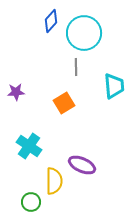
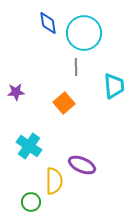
blue diamond: moved 3 px left, 2 px down; rotated 50 degrees counterclockwise
orange square: rotated 10 degrees counterclockwise
